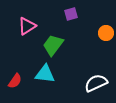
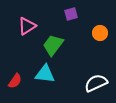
orange circle: moved 6 px left
